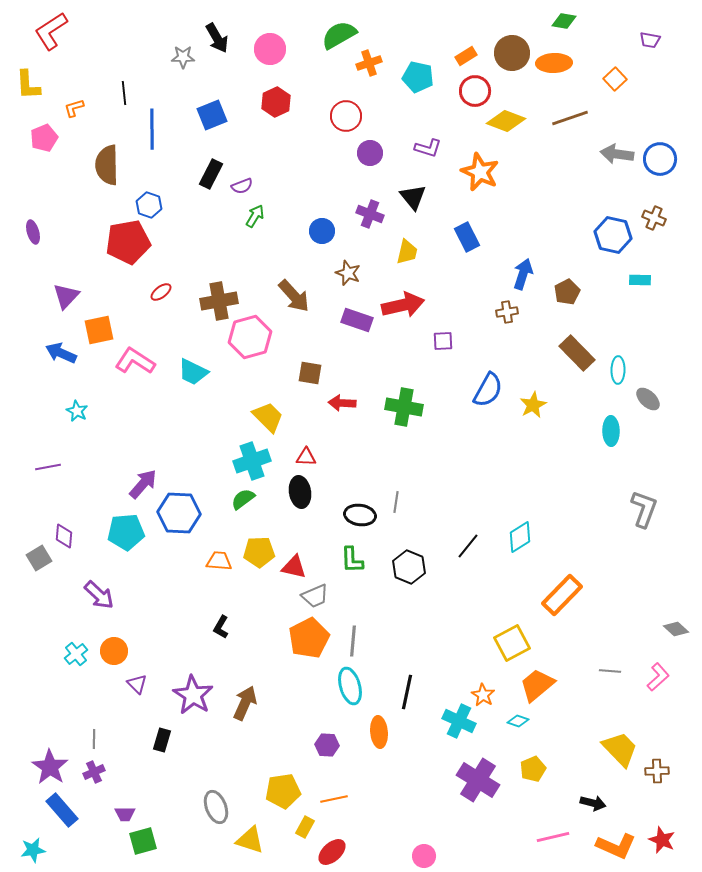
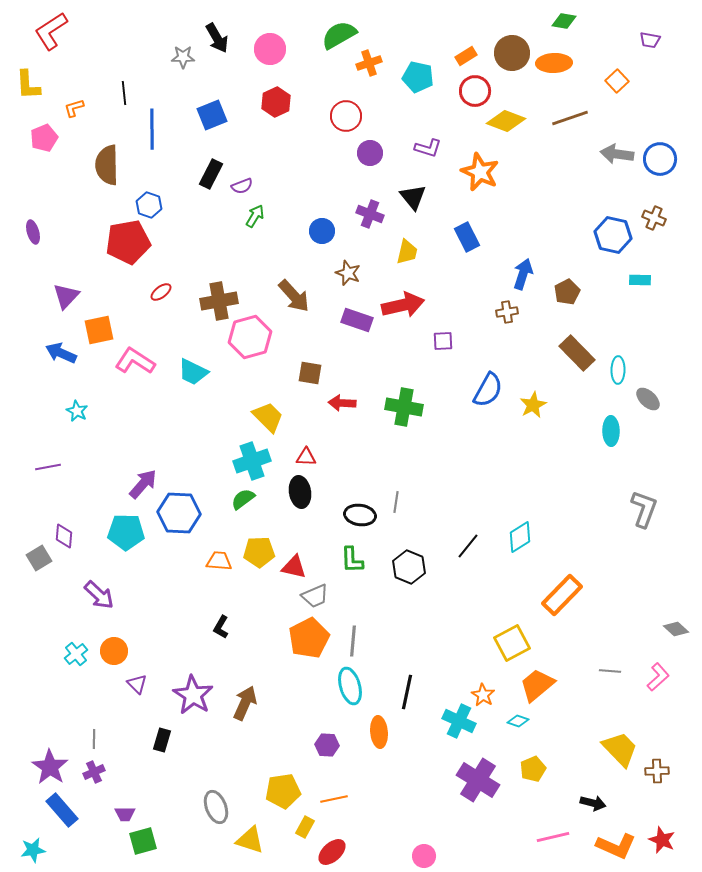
orange square at (615, 79): moved 2 px right, 2 px down
cyan pentagon at (126, 532): rotated 6 degrees clockwise
